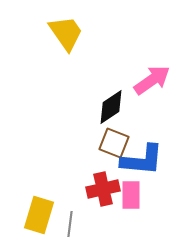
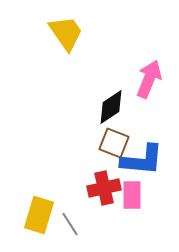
pink arrow: moved 3 px left, 1 px up; rotated 33 degrees counterclockwise
red cross: moved 1 px right, 1 px up
pink rectangle: moved 1 px right
gray line: rotated 40 degrees counterclockwise
